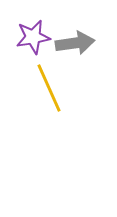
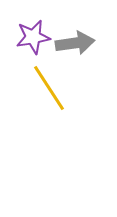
yellow line: rotated 9 degrees counterclockwise
